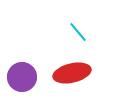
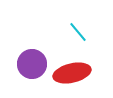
purple circle: moved 10 px right, 13 px up
